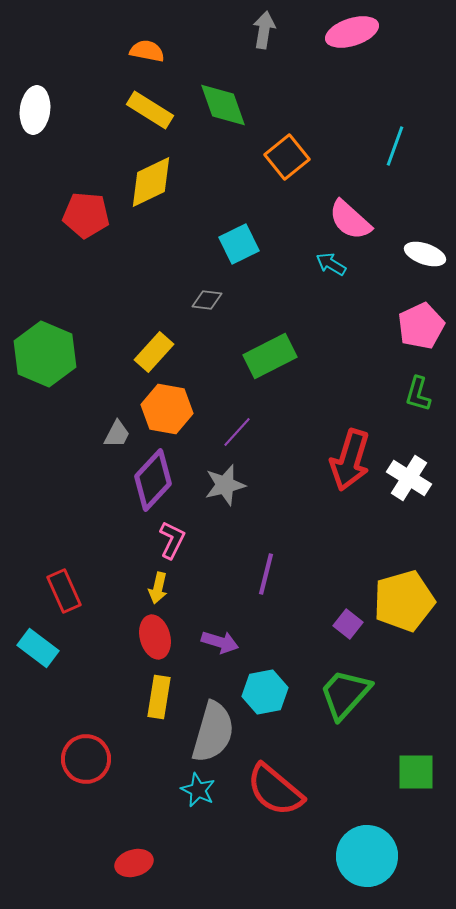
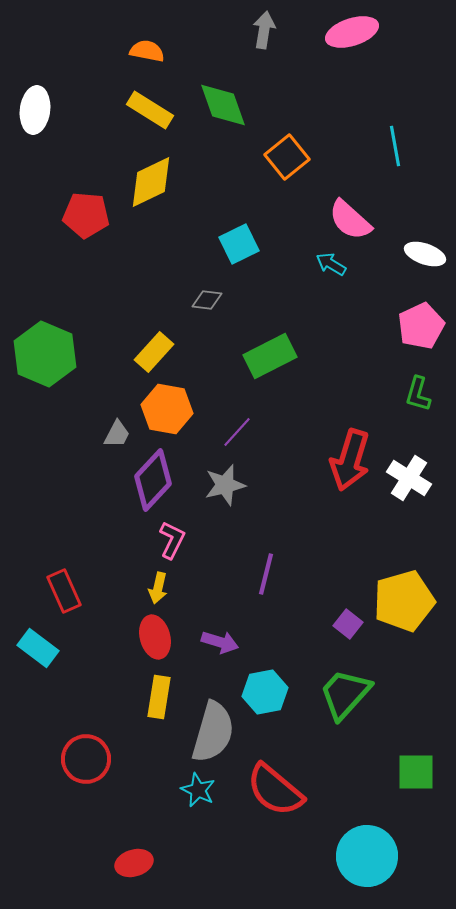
cyan line at (395, 146): rotated 30 degrees counterclockwise
